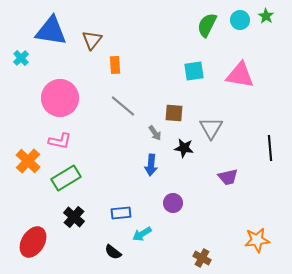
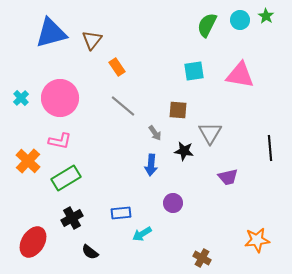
blue triangle: moved 2 px down; rotated 24 degrees counterclockwise
cyan cross: moved 40 px down
orange rectangle: moved 2 px right, 2 px down; rotated 30 degrees counterclockwise
brown square: moved 4 px right, 3 px up
gray triangle: moved 1 px left, 5 px down
black star: moved 3 px down
black cross: moved 2 px left, 1 px down; rotated 20 degrees clockwise
black semicircle: moved 23 px left
